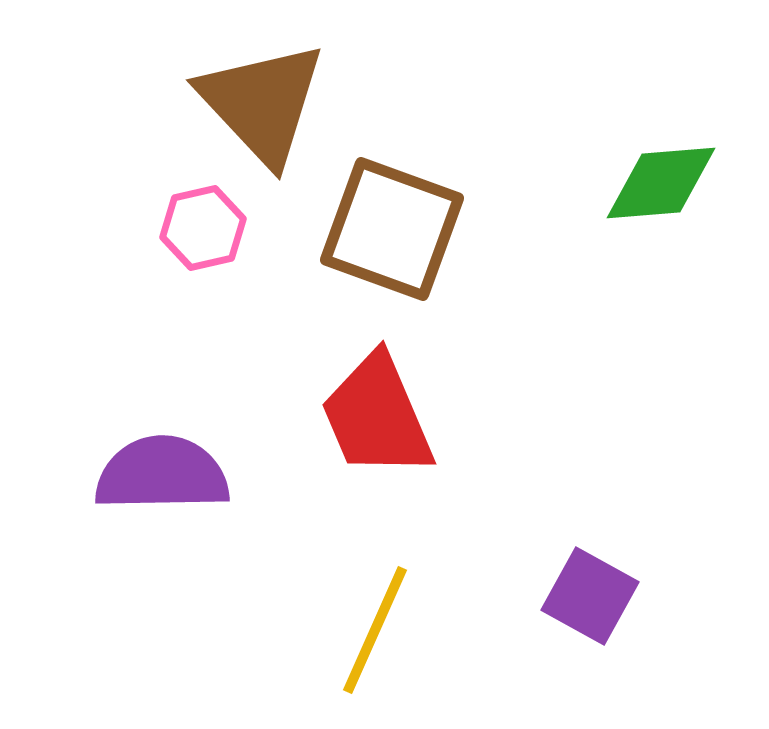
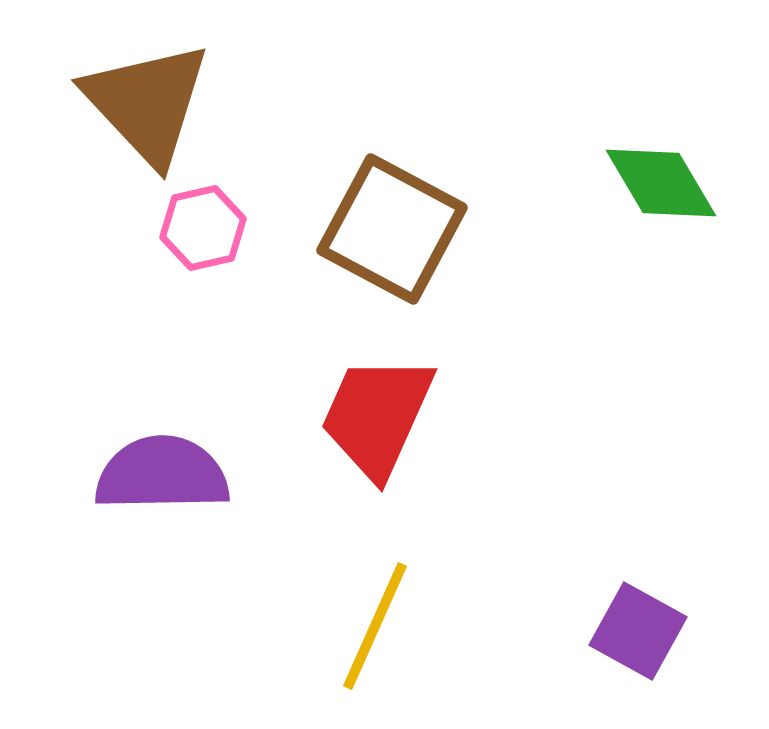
brown triangle: moved 115 px left
green diamond: rotated 64 degrees clockwise
brown square: rotated 8 degrees clockwise
red trapezoid: rotated 47 degrees clockwise
purple square: moved 48 px right, 35 px down
yellow line: moved 4 px up
